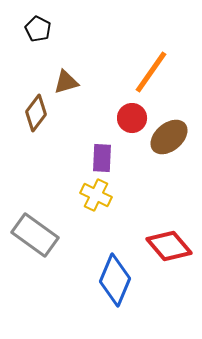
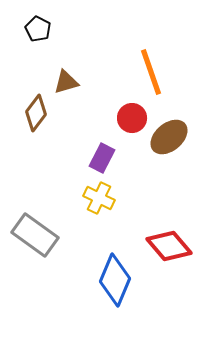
orange line: rotated 54 degrees counterclockwise
purple rectangle: rotated 24 degrees clockwise
yellow cross: moved 3 px right, 3 px down
